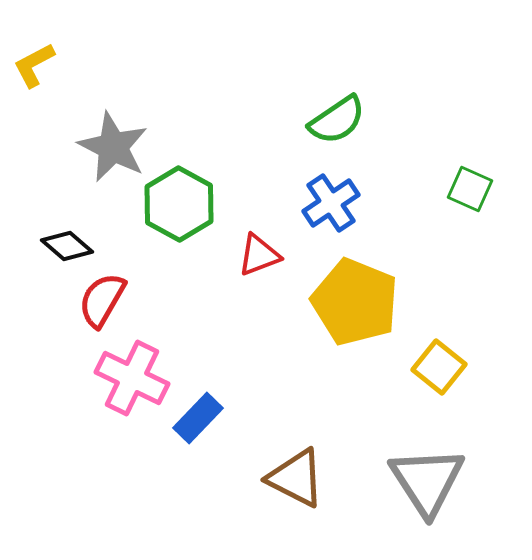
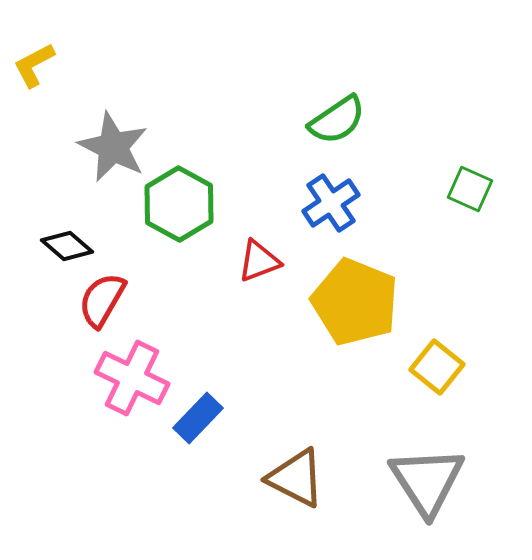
red triangle: moved 6 px down
yellow square: moved 2 px left
